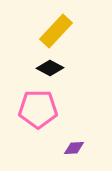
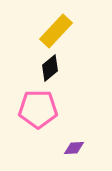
black diamond: rotated 68 degrees counterclockwise
